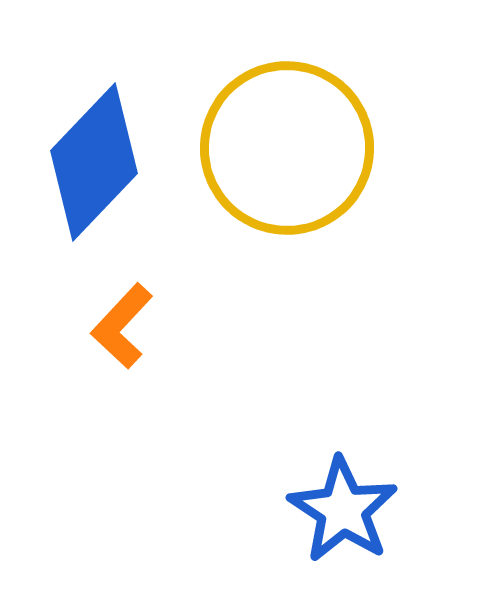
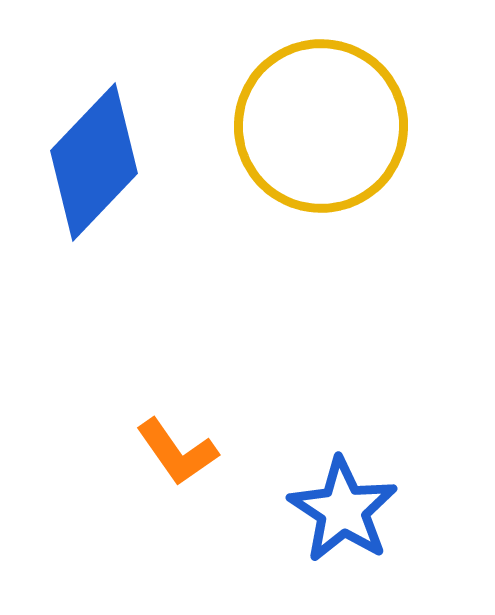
yellow circle: moved 34 px right, 22 px up
orange L-shape: moved 55 px right, 126 px down; rotated 78 degrees counterclockwise
